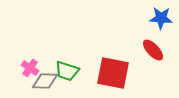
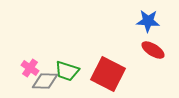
blue star: moved 13 px left, 3 px down
red ellipse: rotated 15 degrees counterclockwise
red square: moved 5 px left, 1 px down; rotated 16 degrees clockwise
